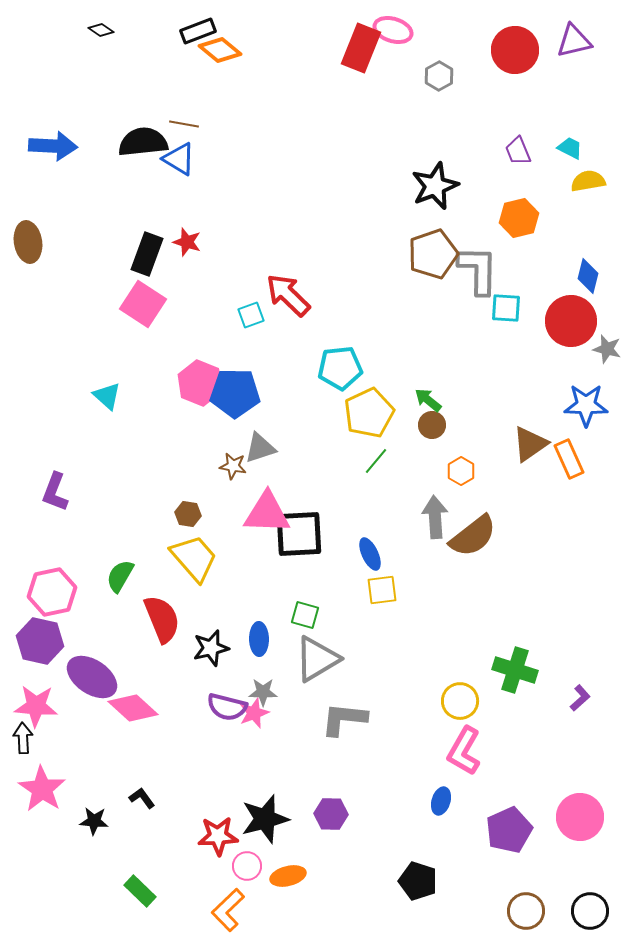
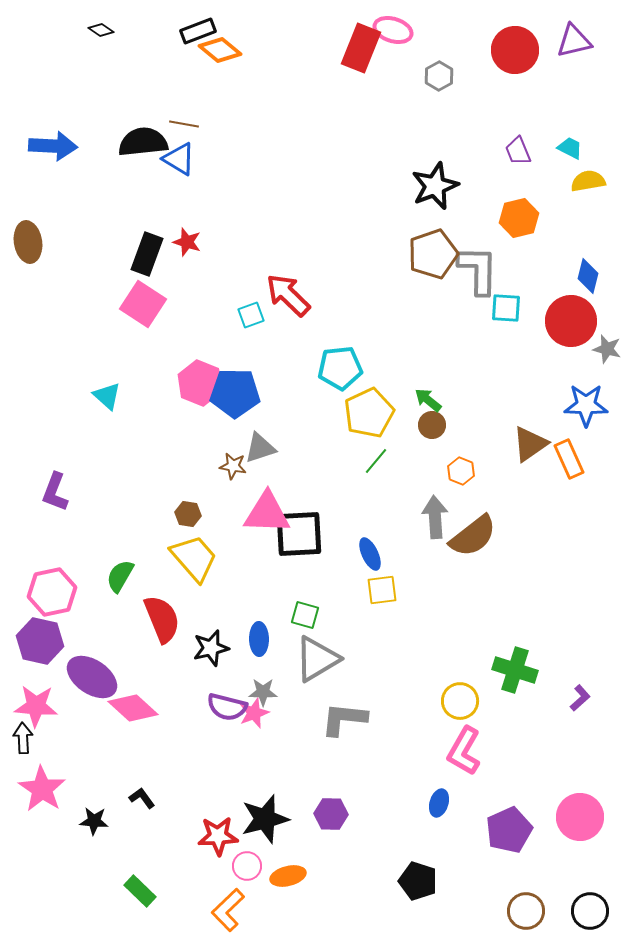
orange hexagon at (461, 471): rotated 8 degrees counterclockwise
blue ellipse at (441, 801): moved 2 px left, 2 px down
